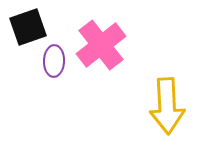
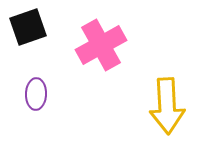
pink cross: rotated 9 degrees clockwise
purple ellipse: moved 18 px left, 33 px down
